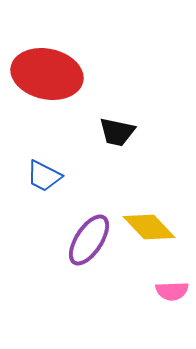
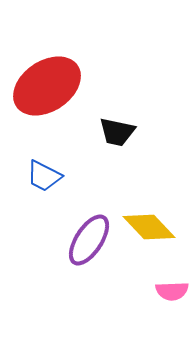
red ellipse: moved 12 px down; rotated 46 degrees counterclockwise
